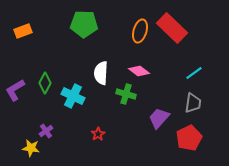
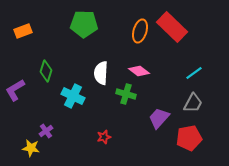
red rectangle: moved 1 px up
green diamond: moved 1 px right, 12 px up; rotated 10 degrees counterclockwise
gray trapezoid: rotated 20 degrees clockwise
red star: moved 6 px right, 3 px down; rotated 16 degrees clockwise
red pentagon: rotated 15 degrees clockwise
